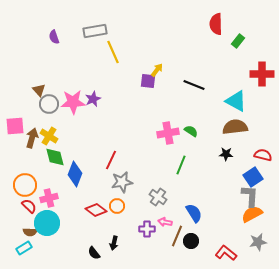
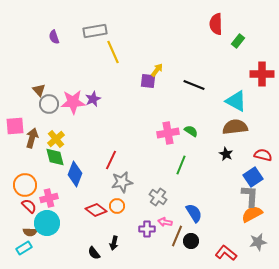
yellow cross at (49, 136): moved 7 px right, 3 px down; rotated 18 degrees clockwise
black star at (226, 154): rotated 24 degrees clockwise
